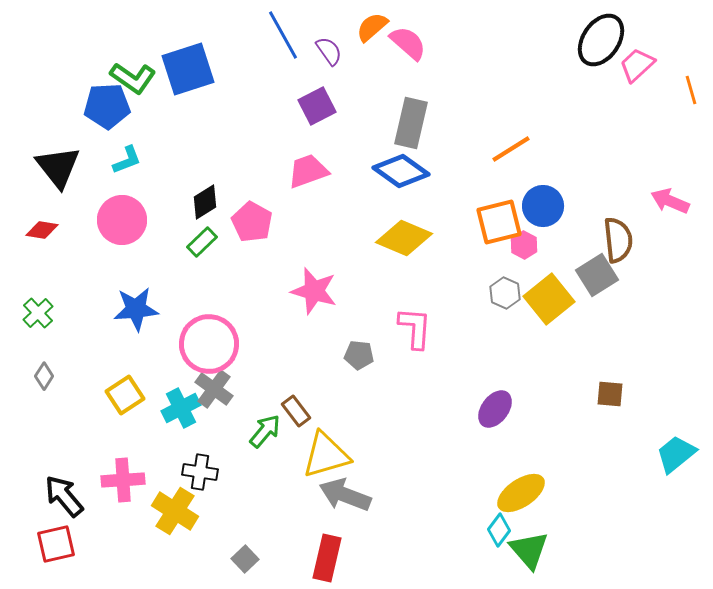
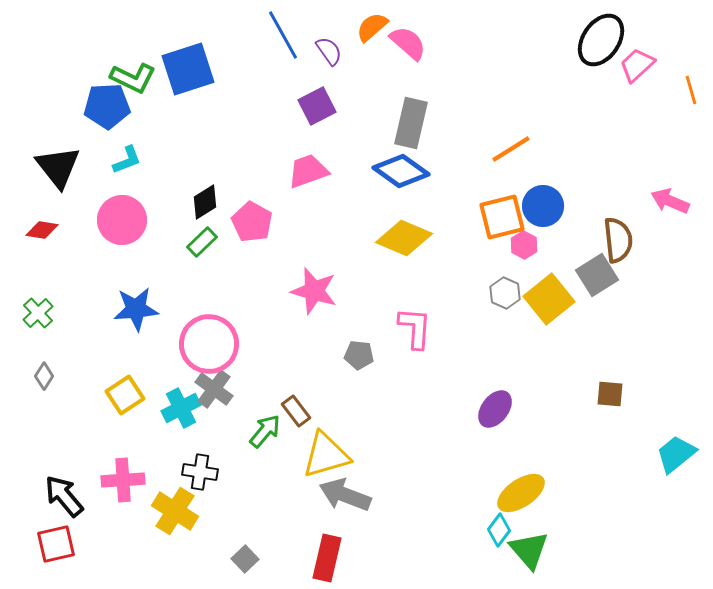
green L-shape at (133, 78): rotated 9 degrees counterclockwise
orange square at (499, 222): moved 3 px right, 5 px up
